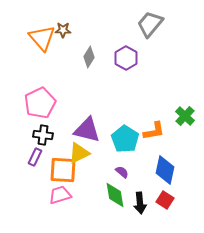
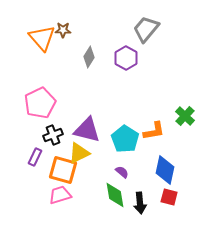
gray trapezoid: moved 4 px left, 5 px down
black cross: moved 10 px right; rotated 30 degrees counterclockwise
orange square: rotated 12 degrees clockwise
red square: moved 4 px right, 3 px up; rotated 18 degrees counterclockwise
